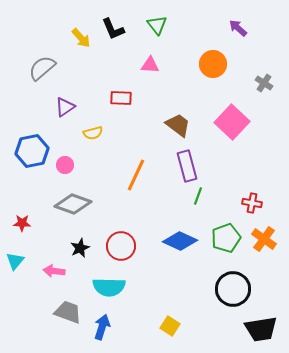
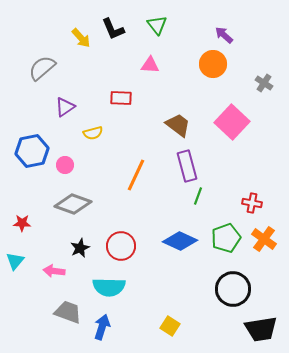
purple arrow: moved 14 px left, 7 px down
